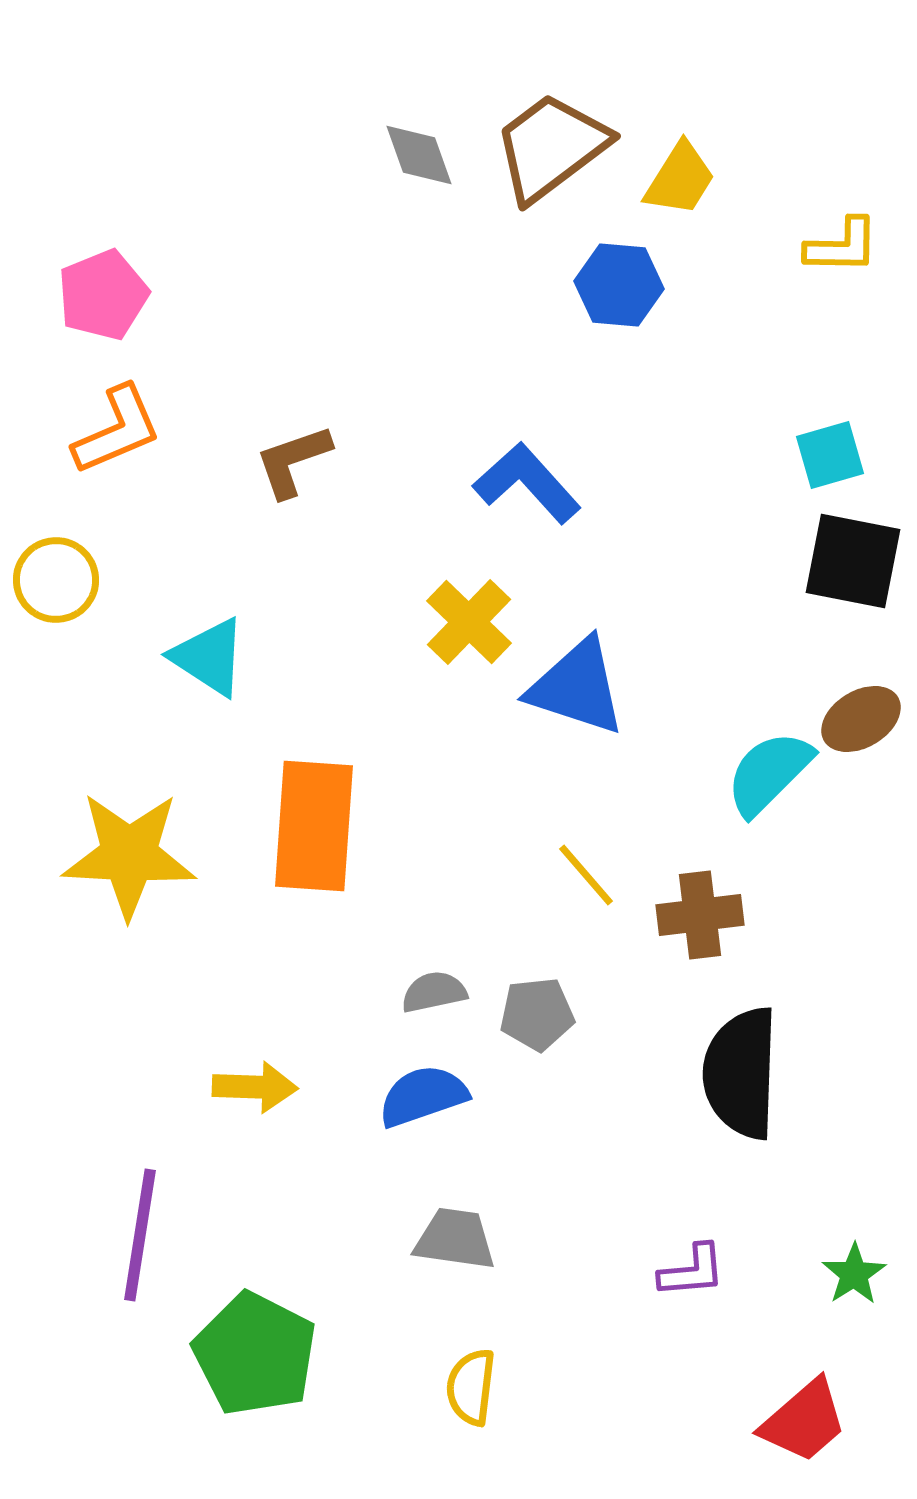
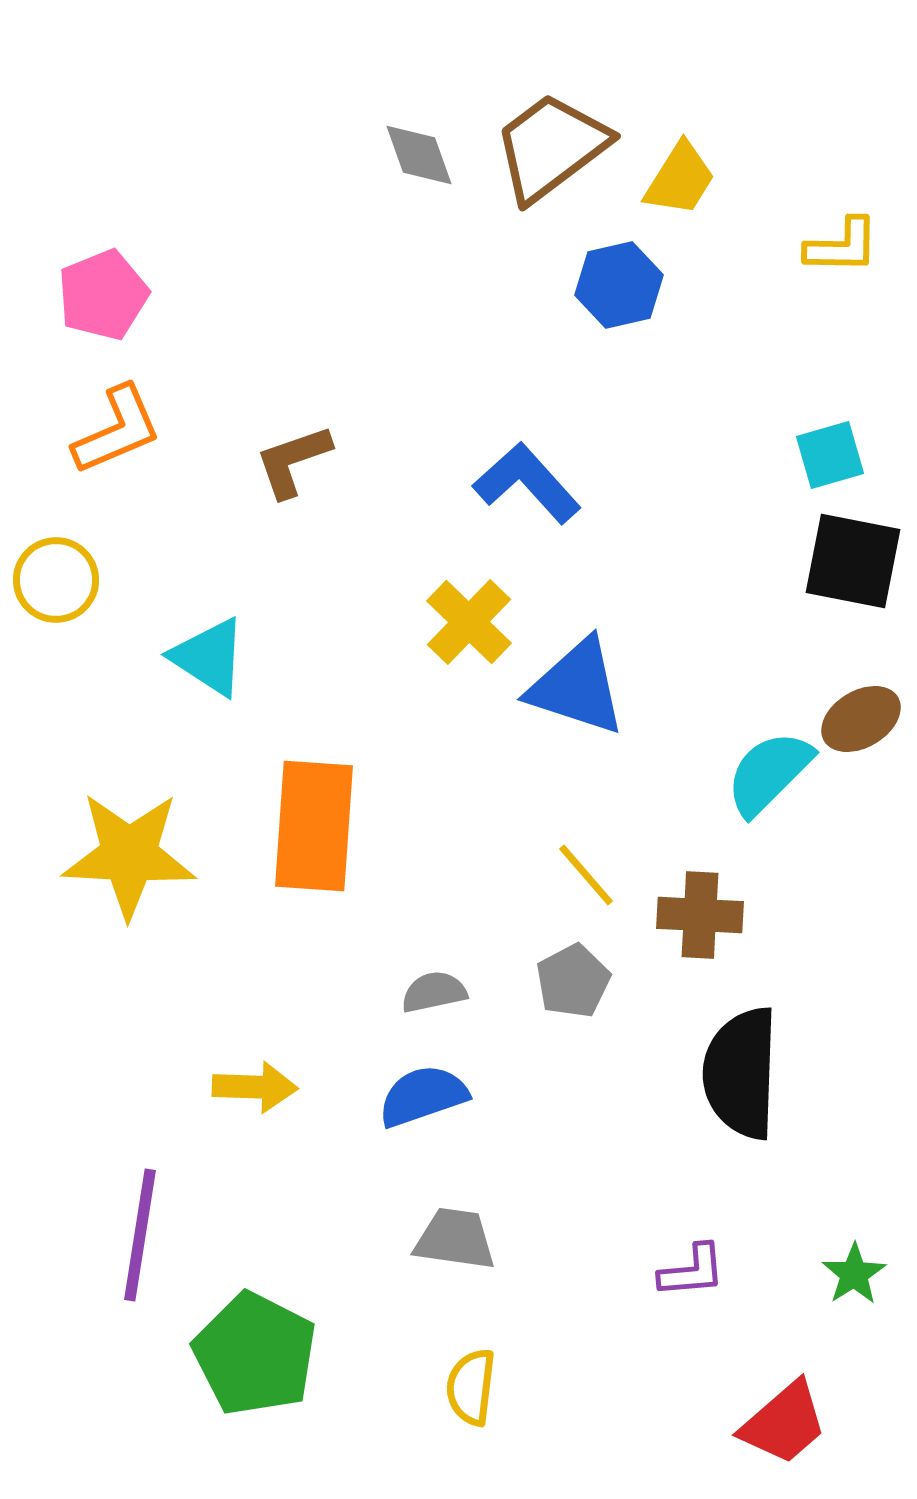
blue hexagon: rotated 18 degrees counterclockwise
brown cross: rotated 10 degrees clockwise
gray pentagon: moved 36 px right, 33 px up; rotated 22 degrees counterclockwise
red trapezoid: moved 20 px left, 2 px down
